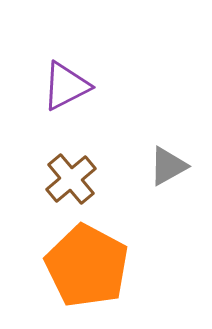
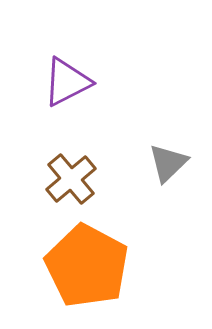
purple triangle: moved 1 px right, 4 px up
gray triangle: moved 3 px up; rotated 15 degrees counterclockwise
